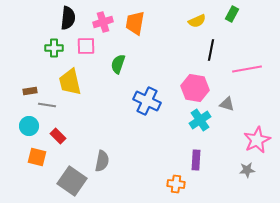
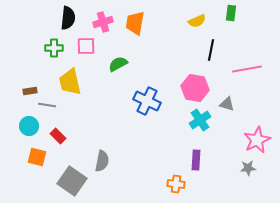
green rectangle: moved 1 px left, 1 px up; rotated 21 degrees counterclockwise
green semicircle: rotated 42 degrees clockwise
gray star: moved 1 px right, 2 px up
